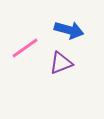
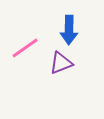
blue arrow: rotated 76 degrees clockwise
